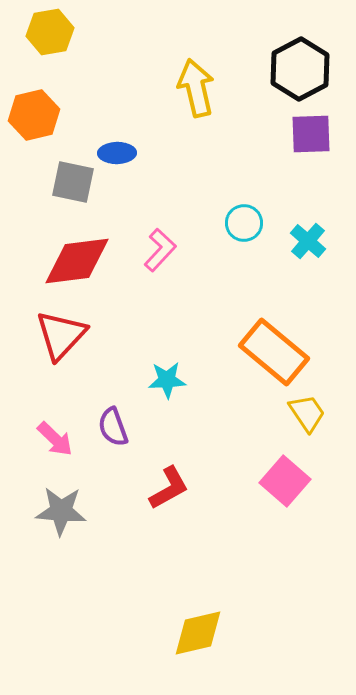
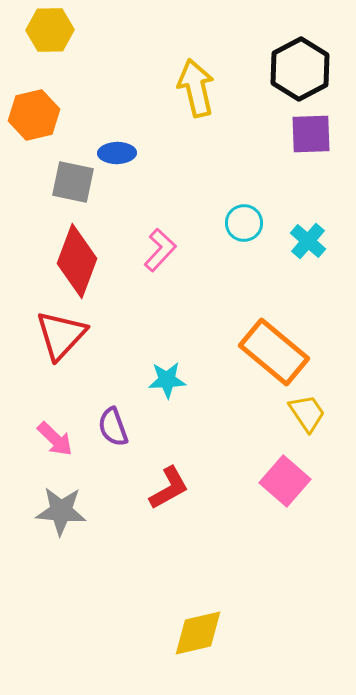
yellow hexagon: moved 2 px up; rotated 9 degrees clockwise
red diamond: rotated 62 degrees counterclockwise
